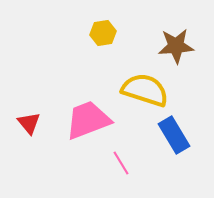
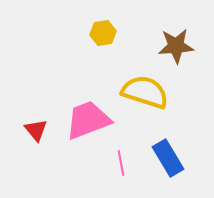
yellow semicircle: moved 2 px down
red triangle: moved 7 px right, 7 px down
blue rectangle: moved 6 px left, 23 px down
pink line: rotated 20 degrees clockwise
